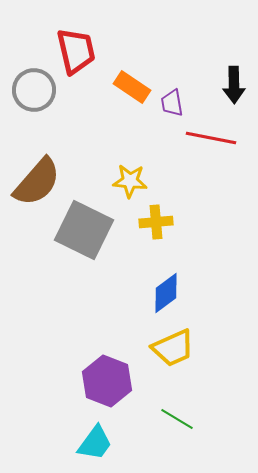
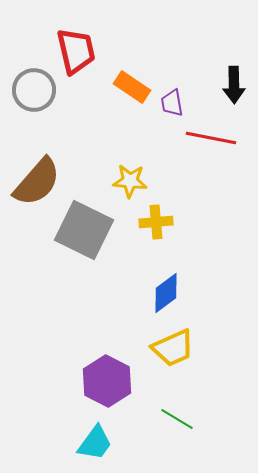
purple hexagon: rotated 6 degrees clockwise
